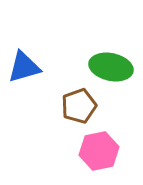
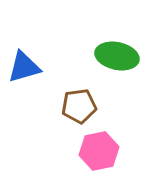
green ellipse: moved 6 px right, 11 px up
brown pentagon: rotated 12 degrees clockwise
